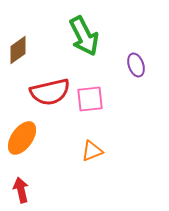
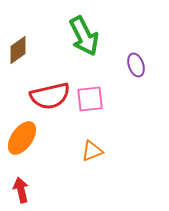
red semicircle: moved 4 px down
